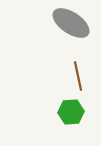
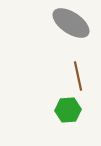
green hexagon: moved 3 px left, 2 px up
